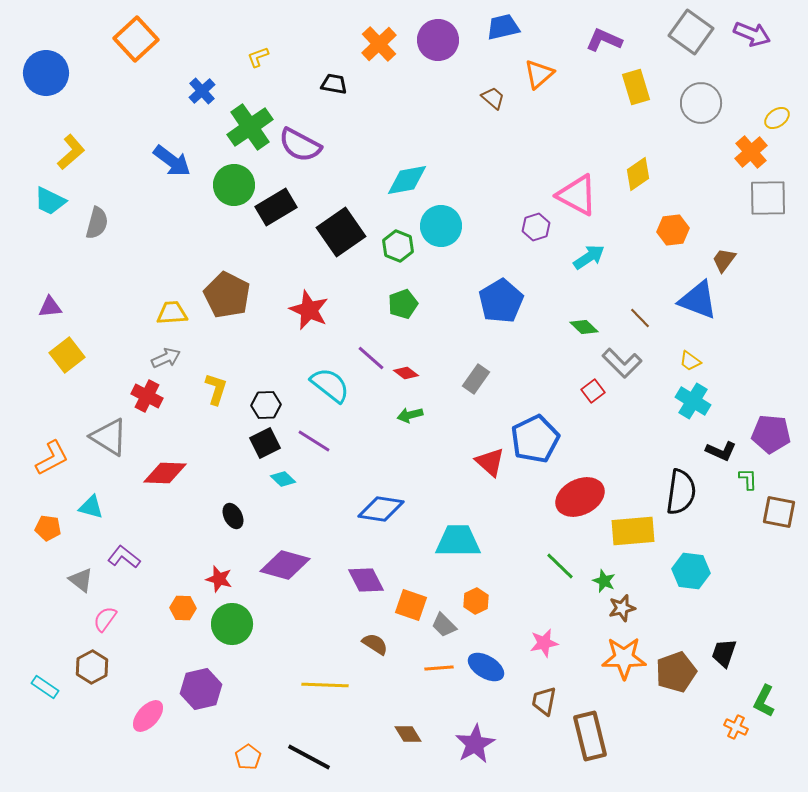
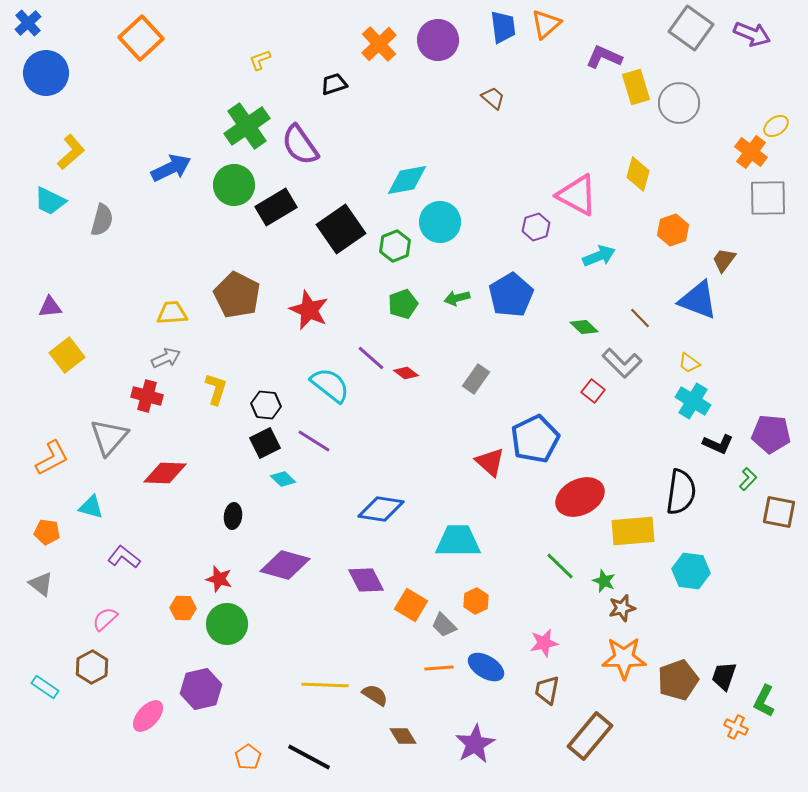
blue trapezoid at (503, 27): rotated 96 degrees clockwise
gray square at (691, 32): moved 4 px up
orange square at (136, 39): moved 5 px right, 1 px up
purple L-shape at (604, 40): moved 17 px down
yellow L-shape at (258, 57): moved 2 px right, 3 px down
orange triangle at (539, 74): moved 7 px right, 50 px up
black trapezoid at (334, 84): rotated 28 degrees counterclockwise
blue cross at (202, 91): moved 174 px left, 68 px up
gray circle at (701, 103): moved 22 px left
yellow ellipse at (777, 118): moved 1 px left, 8 px down
green cross at (250, 127): moved 3 px left, 1 px up
purple semicircle at (300, 145): rotated 27 degrees clockwise
orange cross at (751, 152): rotated 12 degrees counterclockwise
blue arrow at (172, 161): moved 1 px left, 7 px down; rotated 63 degrees counterclockwise
yellow diamond at (638, 174): rotated 40 degrees counterclockwise
gray semicircle at (97, 223): moved 5 px right, 3 px up
cyan circle at (441, 226): moved 1 px left, 4 px up
orange hexagon at (673, 230): rotated 12 degrees counterclockwise
black square at (341, 232): moved 3 px up
green hexagon at (398, 246): moved 3 px left; rotated 16 degrees clockwise
cyan arrow at (589, 257): moved 10 px right, 1 px up; rotated 12 degrees clockwise
brown pentagon at (227, 295): moved 10 px right
blue pentagon at (501, 301): moved 10 px right, 6 px up
yellow trapezoid at (690, 361): moved 1 px left, 2 px down
red square at (593, 391): rotated 15 degrees counterclockwise
red cross at (147, 396): rotated 12 degrees counterclockwise
black hexagon at (266, 405): rotated 8 degrees clockwise
green arrow at (410, 415): moved 47 px right, 117 px up
gray triangle at (109, 437): rotated 39 degrees clockwise
black L-shape at (721, 451): moved 3 px left, 7 px up
green L-shape at (748, 479): rotated 45 degrees clockwise
black ellipse at (233, 516): rotated 35 degrees clockwise
orange pentagon at (48, 528): moved 1 px left, 4 px down
gray triangle at (81, 580): moved 40 px left, 4 px down
orange square at (411, 605): rotated 12 degrees clockwise
pink semicircle at (105, 619): rotated 12 degrees clockwise
green circle at (232, 624): moved 5 px left
brown semicircle at (375, 644): moved 51 px down
black trapezoid at (724, 653): moved 23 px down
brown pentagon at (676, 672): moved 2 px right, 8 px down
brown trapezoid at (544, 701): moved 3 px right, 11 px up
brown diamond at (408, 734): moved 5 px left, 2 px down
brown rectangle at (590, 736): rotated 54 degrees clockwise
